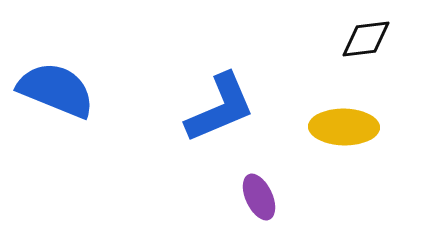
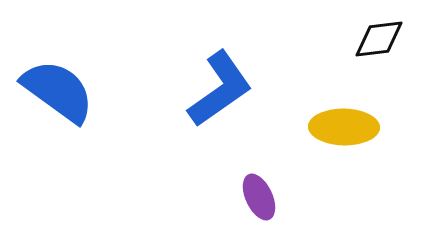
black diamond: moved 13 px right
blue semicircle: moved 2 px right, 1 px down; rotated 14 degrees clockwise
blue L-shape: moved 19 px up; rotated 12 degrees counterclockwise
